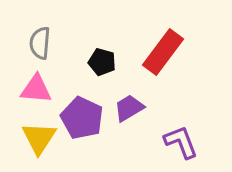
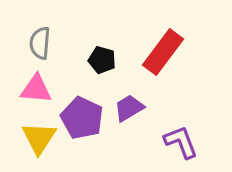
black pentagon: moved 2 px up
